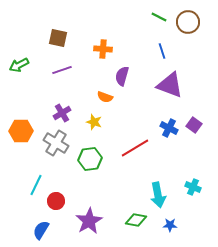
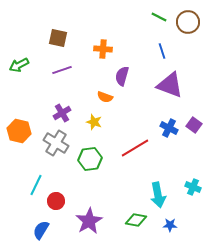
orange hexagon: moved 2 px left; rotated 15 degrees clockwise
